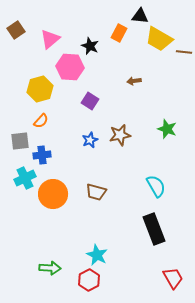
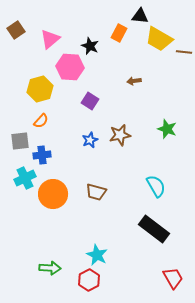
black rectangle: rotated 32 degrees counterclockwise
